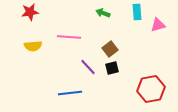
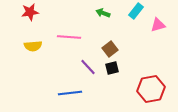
cyan rectangle: moved 1 px left, 1 px up; rotated 42 degrees clockwise
